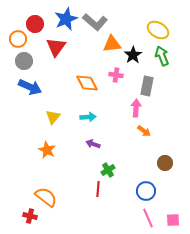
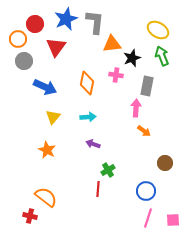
gray L-shape: rotated 125 degrees counterclockwise
black star: moved 1 px left, 3 px down; rotated 12 degrees clockwise
orange diamond: rotated 40 degrees clockwise
blue arrow: moved 15 px right
pink line: rotated 42 degrees clockwise
